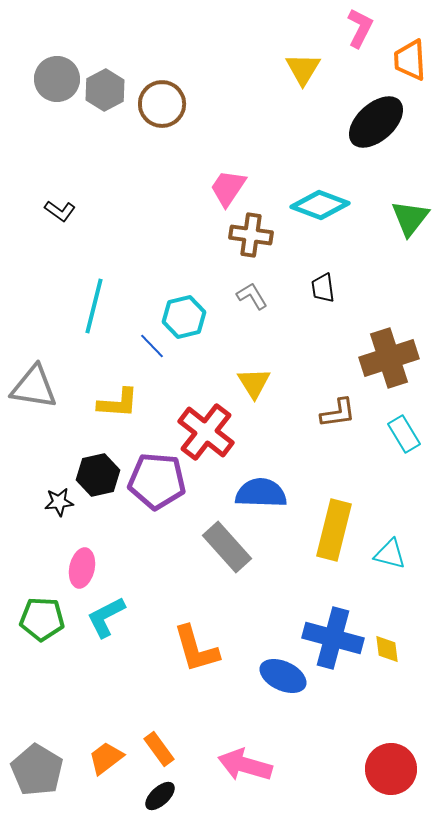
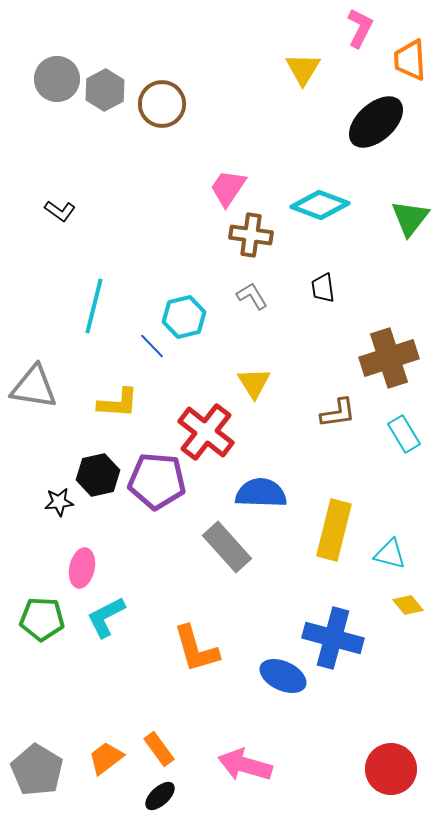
yellow diamond at (387, 649): moved 21 px right, 44 px up; rotated 32 degrees counterclockwise
